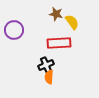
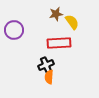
brown star: rotated 24 degrees counterclockwise
